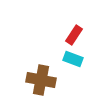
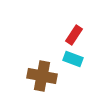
brown cross: moved 1 px right, 4 px up
